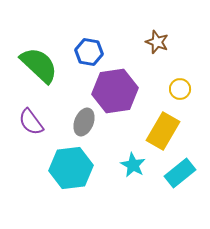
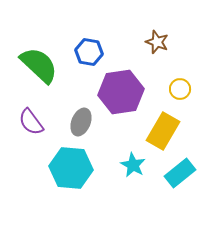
purple hexagon: moved 6 px right, 1 px down
gray ellipse: moved 3 px left
cyan hexagon: rotated 12 degrees clockwise
